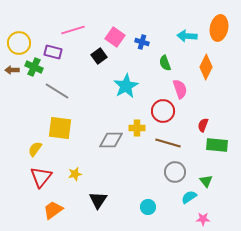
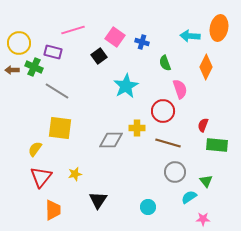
cyan arrow: moved 3 px right
orange trapezoid: rotated 125 degrees clockwise
